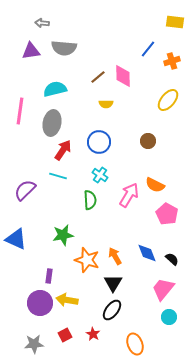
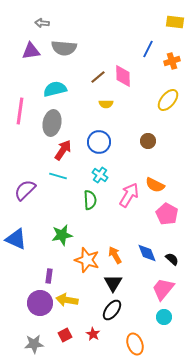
blue line: rotated 12 degrees counterclockwise
green star: moved 1 px left
orange arrow: moved 1 px up
cyan circle: moved 5 px left
